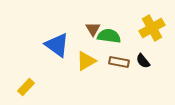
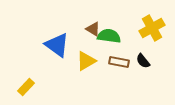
brown triangle: rotated 28 degrees counterclockwise
